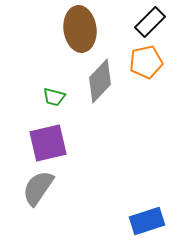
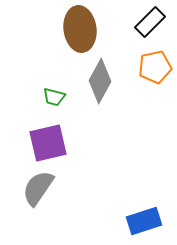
orange pentagon: moved 9 px right, 5 px down
gray diamond: rotated 15 degrees counterclockwise
blue rectangle: moved 3 px left
